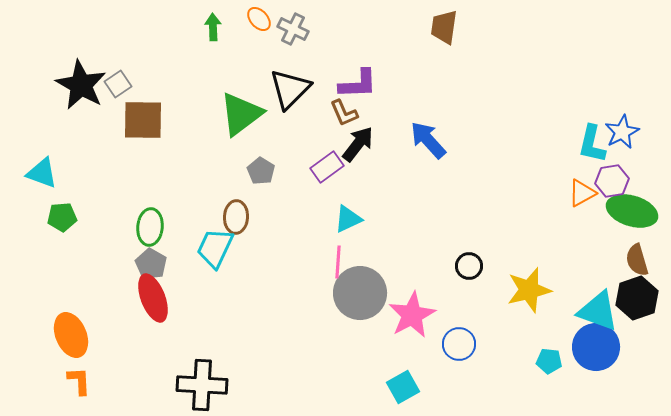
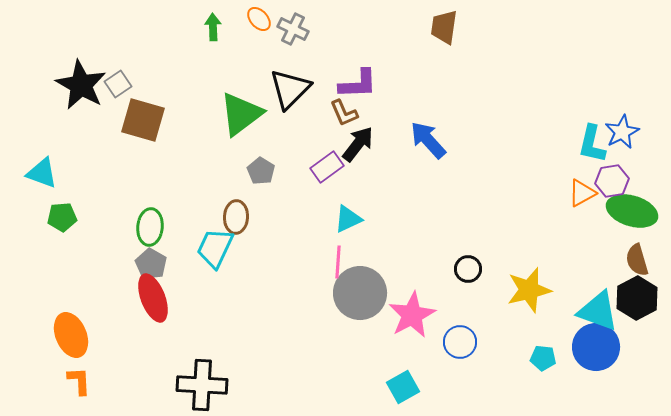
brown square at (143, 120): rotated 15 degrees clockwise
black circle at (469, 266): moved 1 px left, 3 px down
black hexagon at (637, 298): rotated 9 degrees counterclockwise
blue circle at (459, 344): moved 1 px right, 2 px up
cyan pentagon at (549, 361): moved 6 px left, 3 px up
